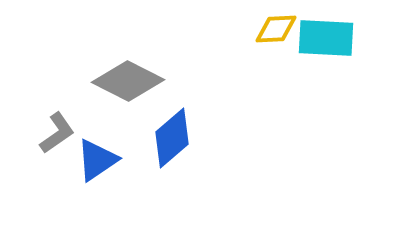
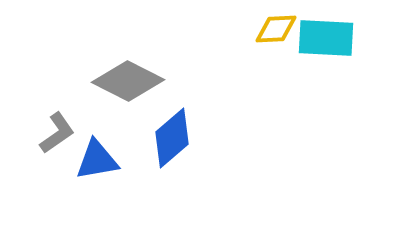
blue triangle: rotated 24 degrees clockwise
